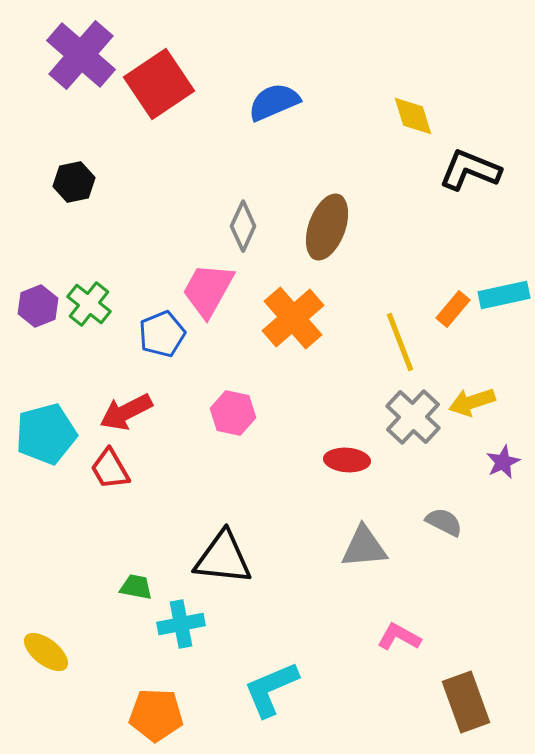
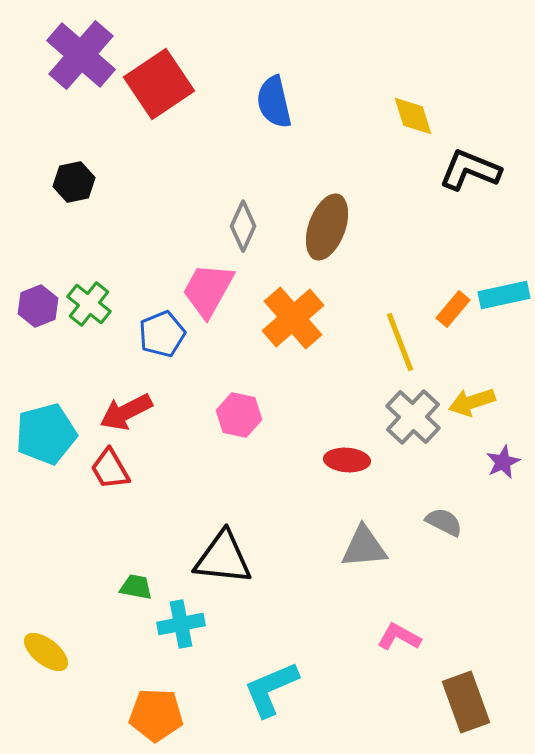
blue semicircle: rotated 80 degrees counterclockwise
pink hexagon: moved 6 px right, 2 px down
